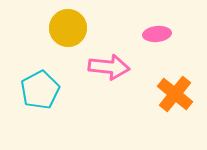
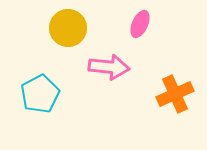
pink ellipse: moved 17 px left, 10 px up; rotated 60 degrees counterclockwise
cyan pentagon: moved 4 px down
orange cross: rotated 27 degrees clockwise
